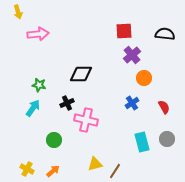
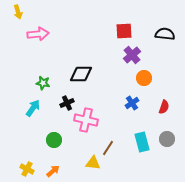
green star: moved 4 px right, 2 px up
red semicircle: rotated 48 degrees clockwise
yellow triangle: moved 2 px left, 1 px up; rotated 21 degrees clockwise
brown line: moved 7 px left, 23 px up
